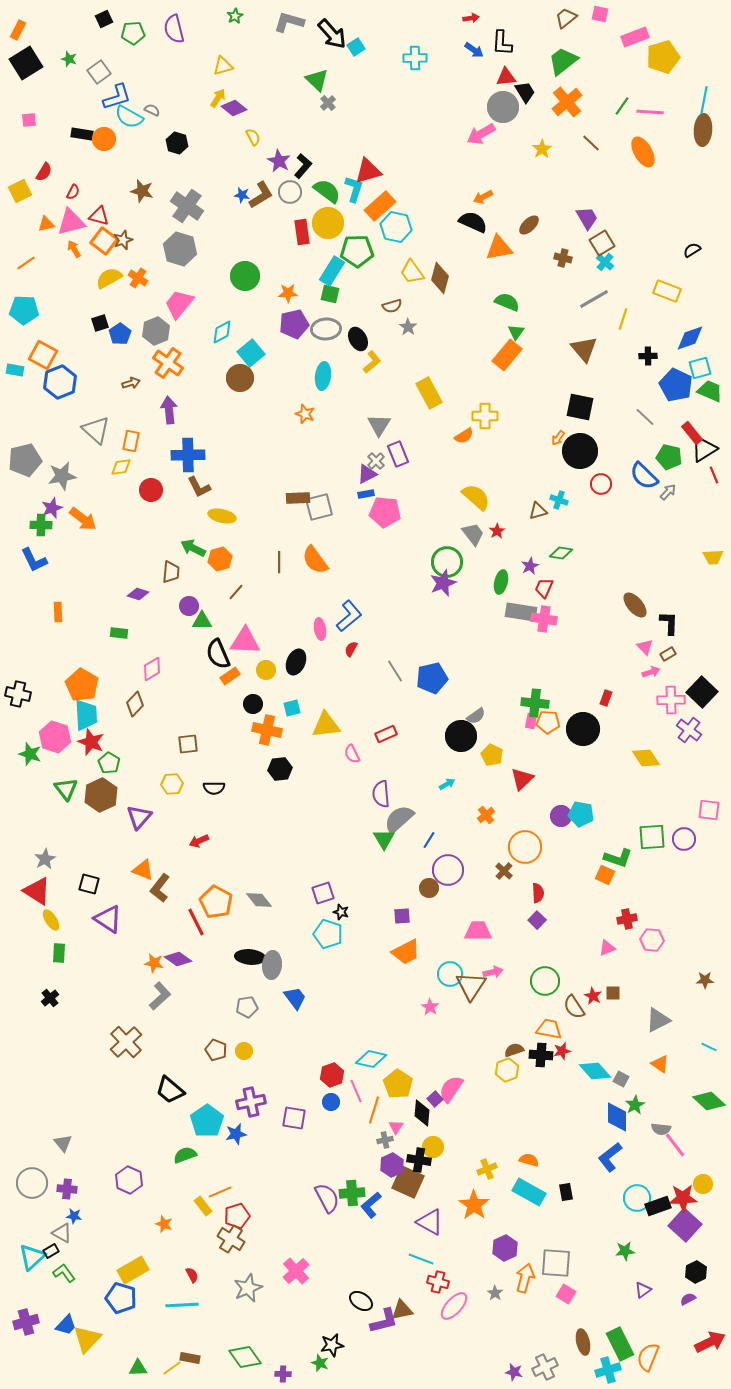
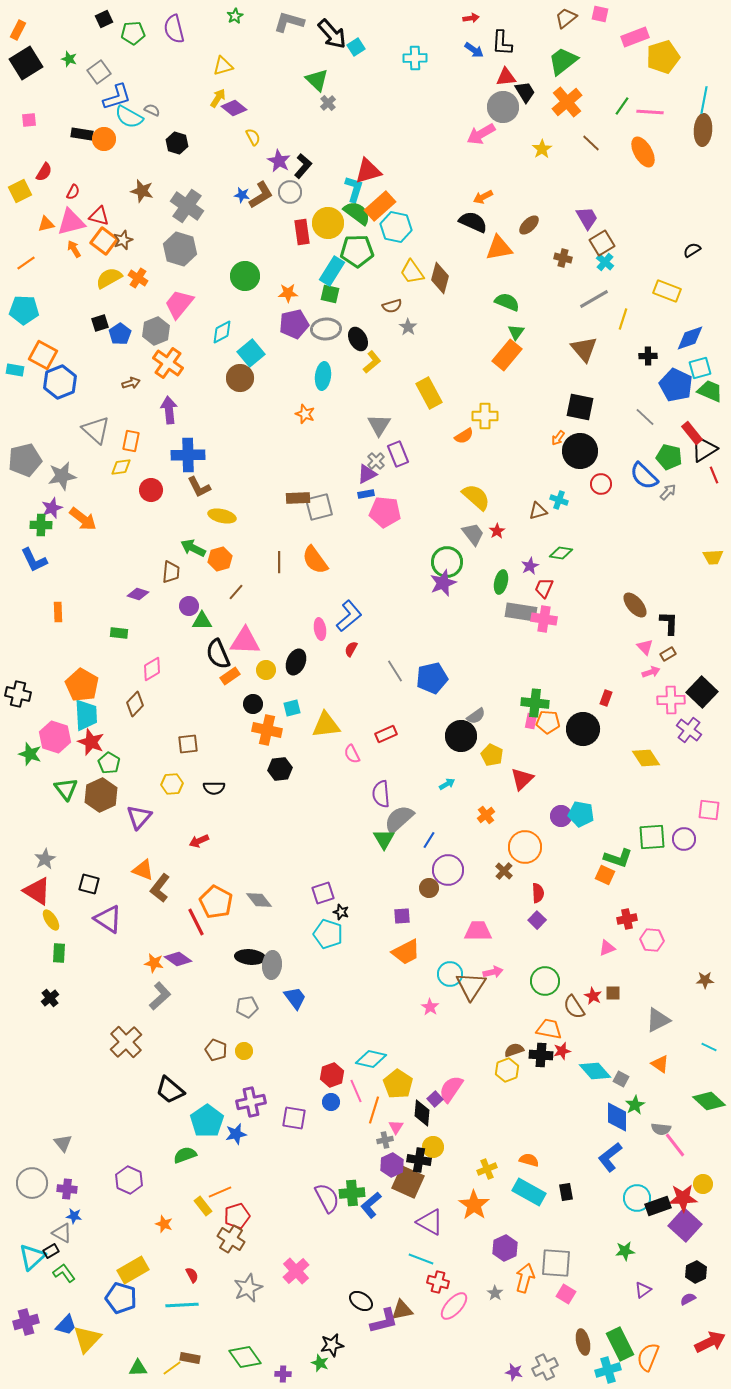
green semicircle at (327, 191): moved 30 px right, 22 px down
